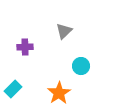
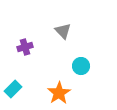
gray triangle: moved 1 px left; rotated 30 degrees counterclockwise
purple cross: rotated 14 degrees counterclockwise
